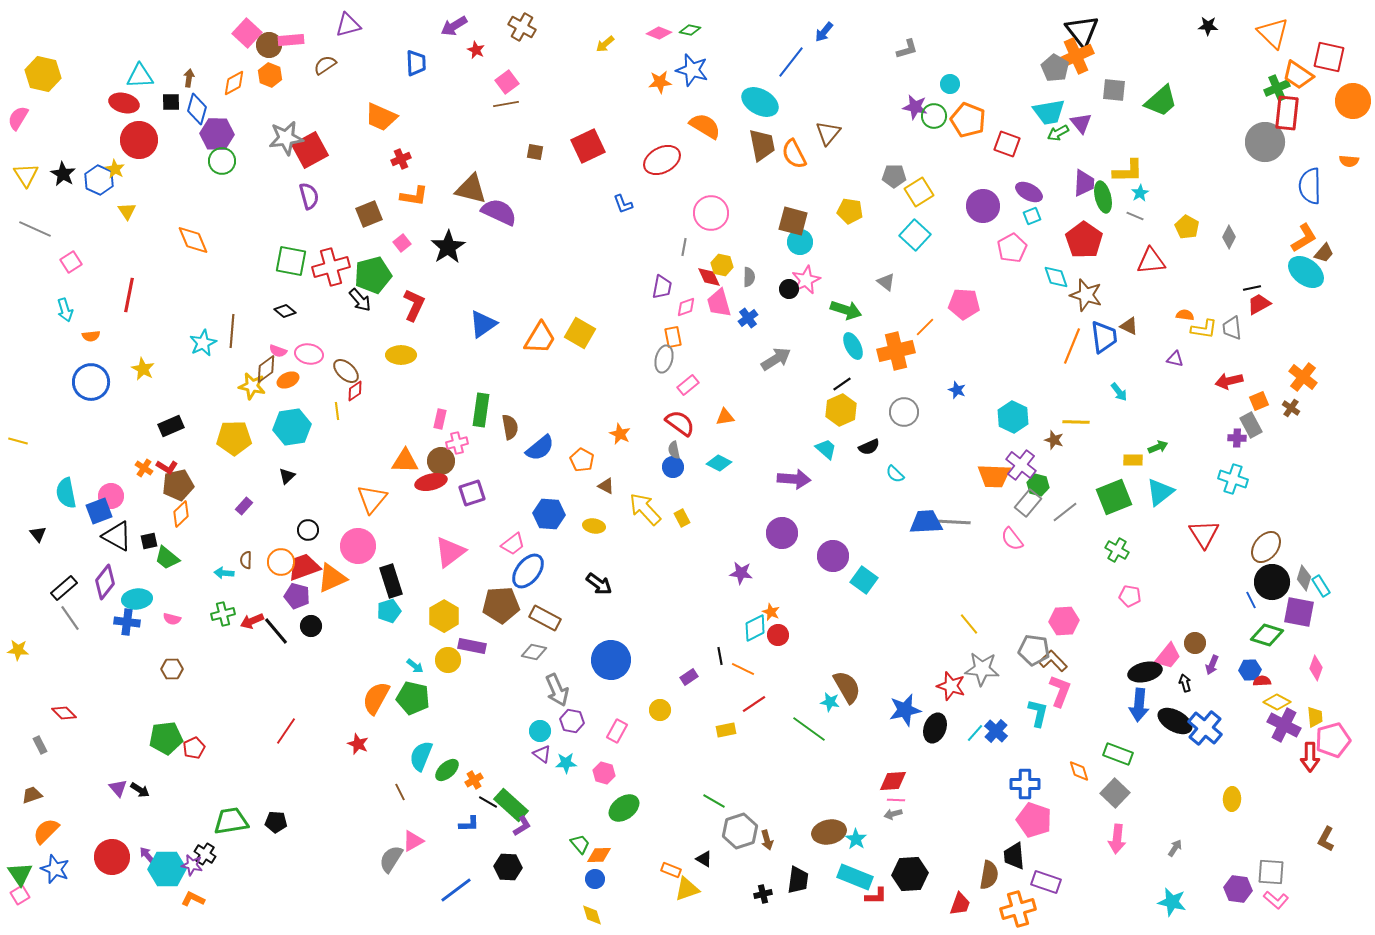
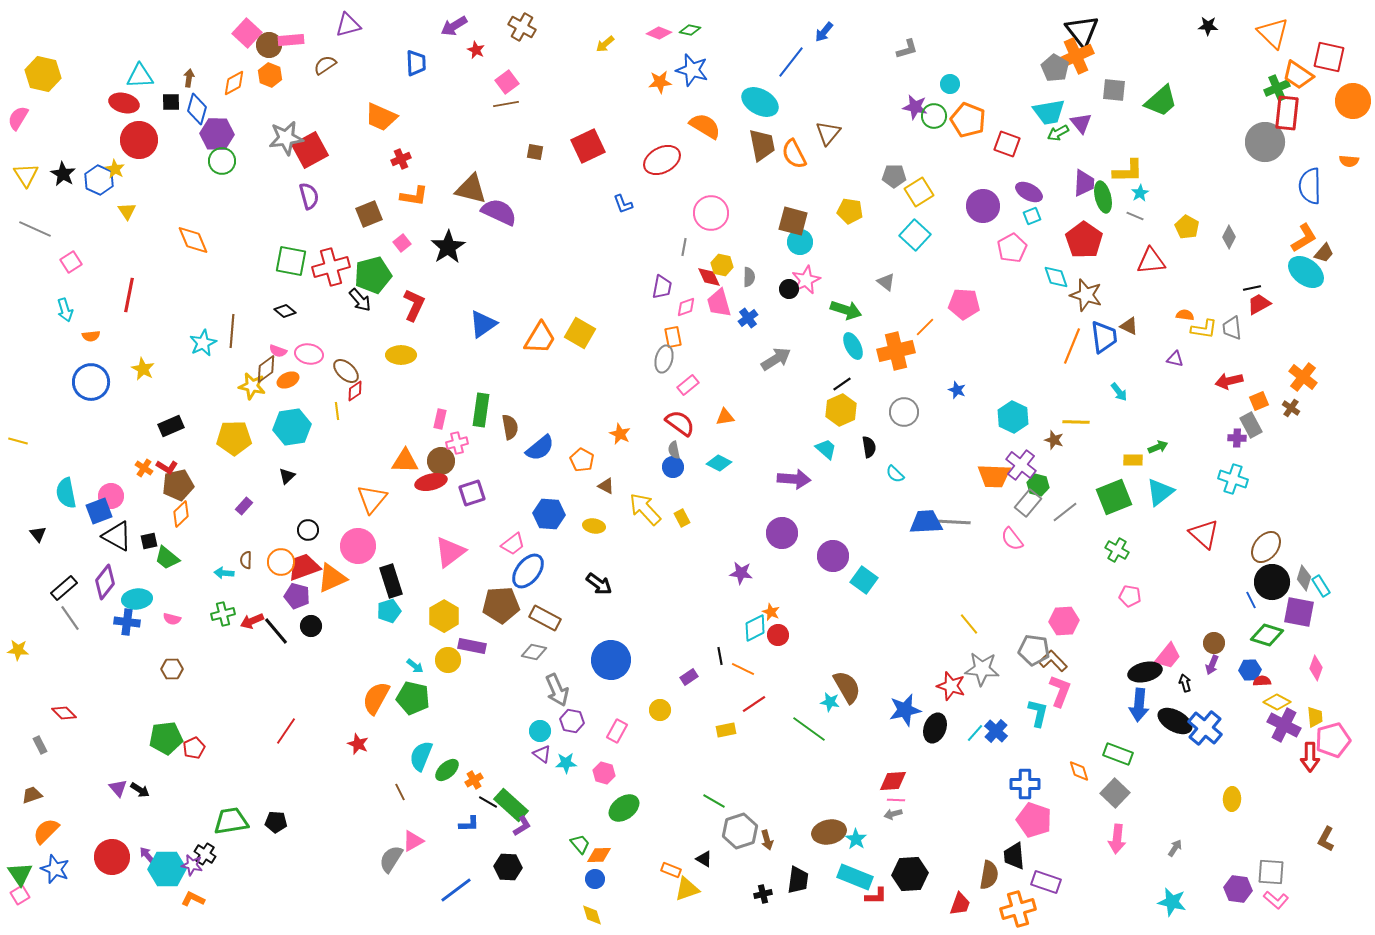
black semicircle at (869, 447): rotated 75 degrees counterclockwise
red triangle at (1204, 534): rotated 16 degrees counterclockwise
brown circle at (1195, 643): moved 19 px right
